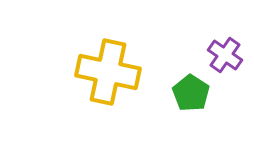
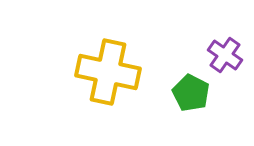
green pentagon: rotated 6 degrees counterclockwise
